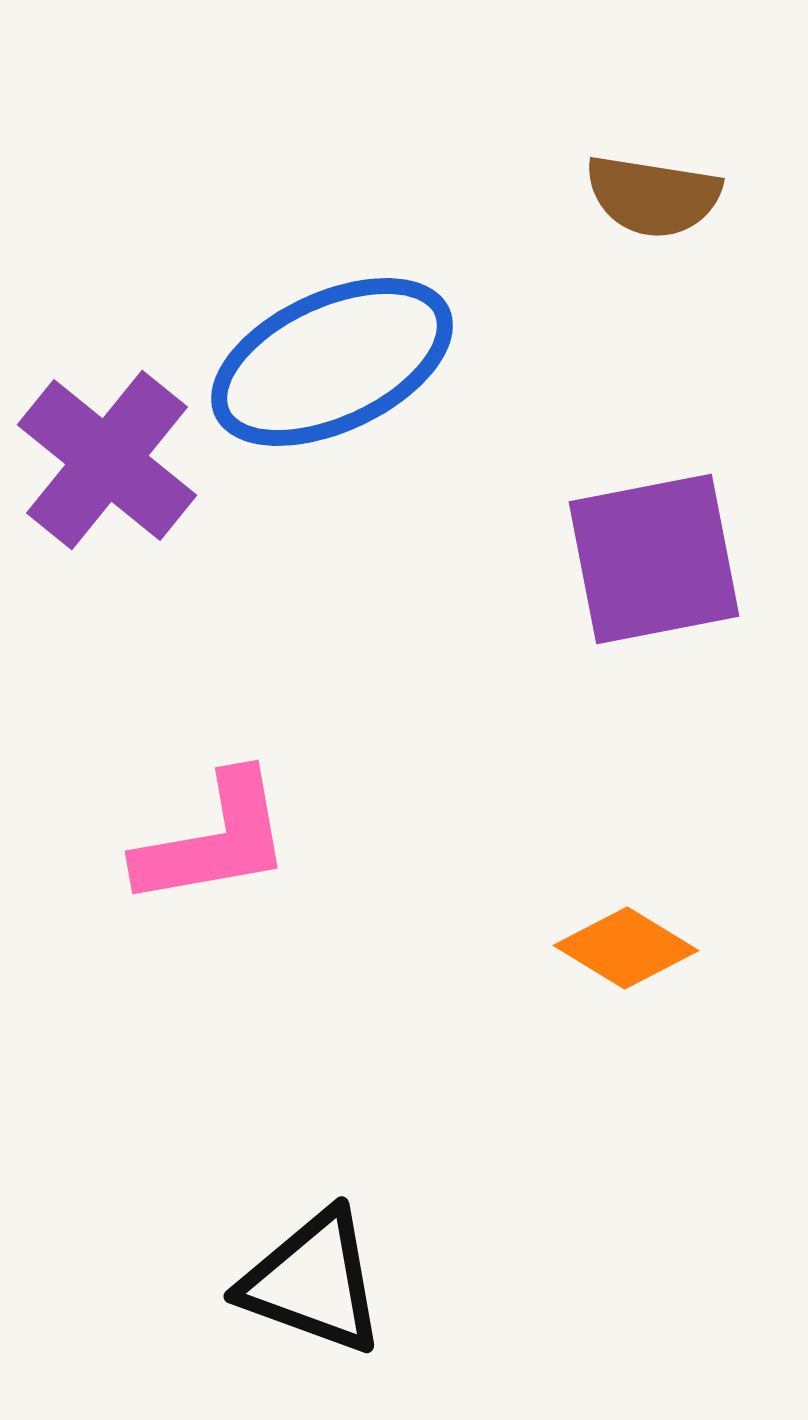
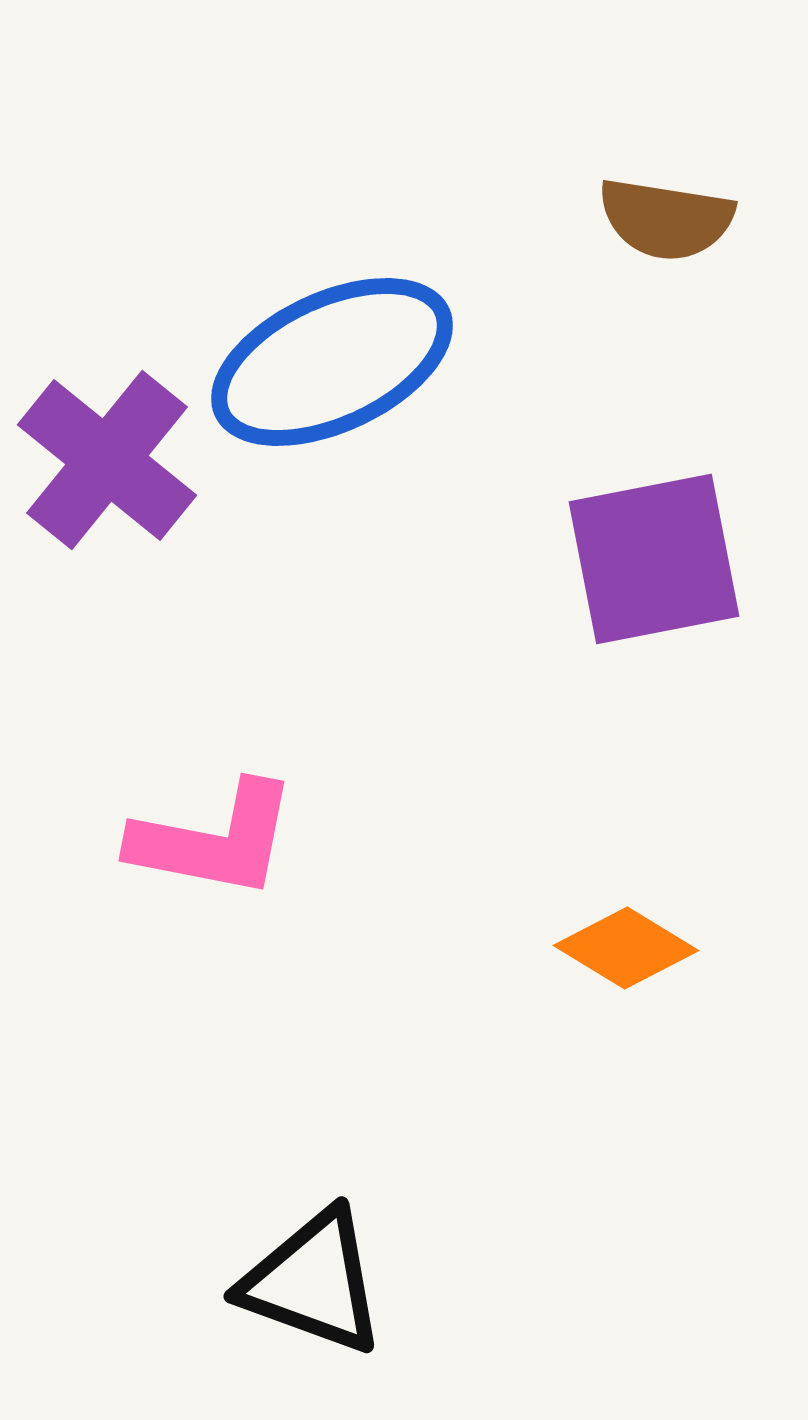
brown semicircle: moved 13 px right, 23 px down
pink L-shape: rotated 21 degrees clockwise
